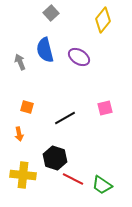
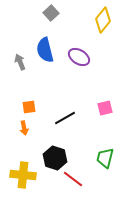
orange square: moved 2 px right; rotated 24 degrees counterclockwise
orange arrow: moved 5 px right, 6 px up
red line: rotated 10 degrees clockwise
green trapezoid: moved 3 px right, 27 px up; rotated 70 degrees clockwise
